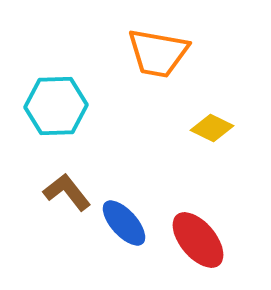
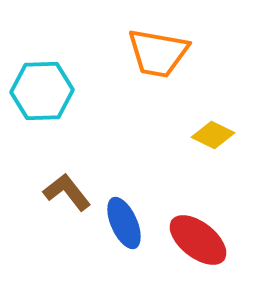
cyan hexagon: moved 14 px left, 15 px up
yellow diamond: moved 1 px right, 7 px down
blue ellipse: rotated 18 degrees clockwise
red ellipse: rotated 12 degrees counterclockwise
